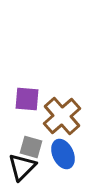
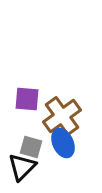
brown cross: rotated 6 degrees clockwise
blue ellipse: moved 11 px up
